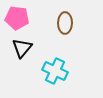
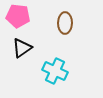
pink pentagon: moved 1 px right, 2 px up
black triangle: rotated 15 degrees clockwise
